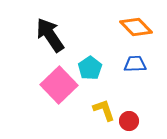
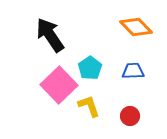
blue trapezoid: moved 2 px left, 7 px down
yellow L-shape: moved 15 px left, 4 px up
red circle: moved 1 px right, 5 px up
